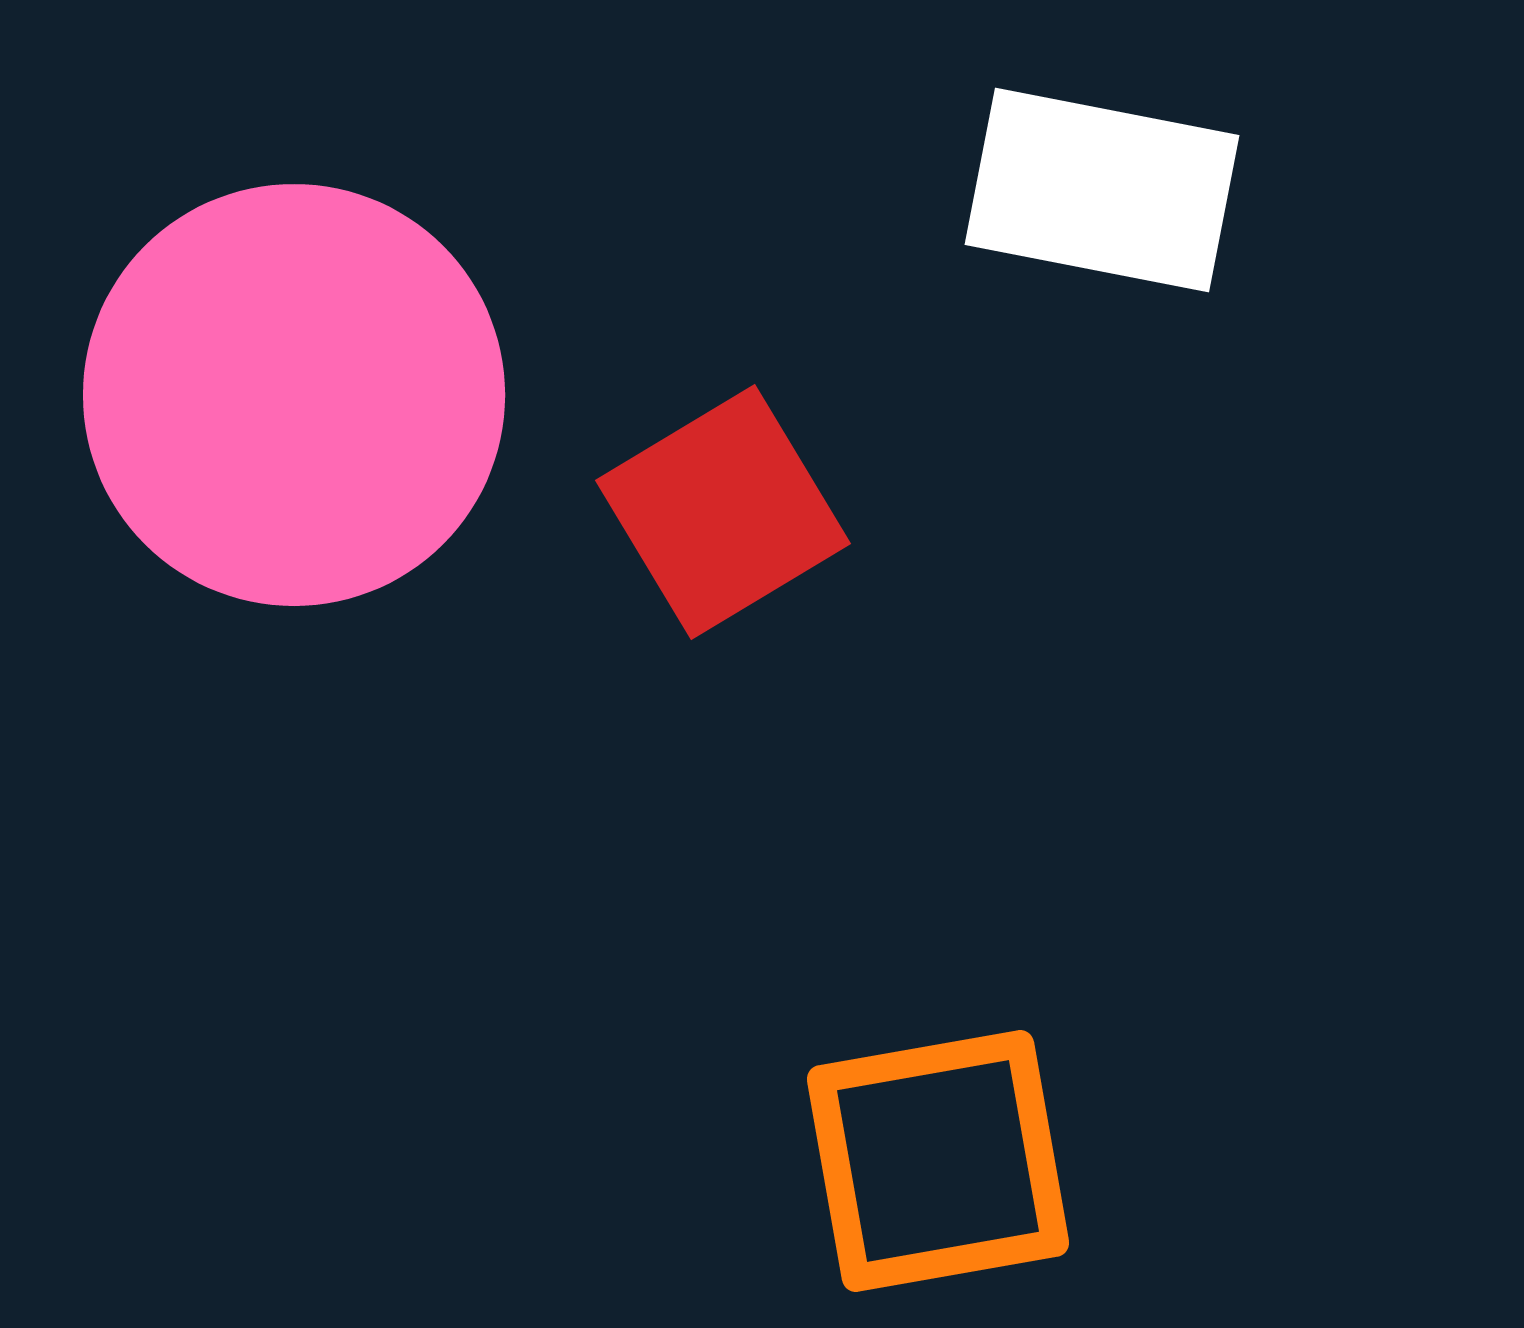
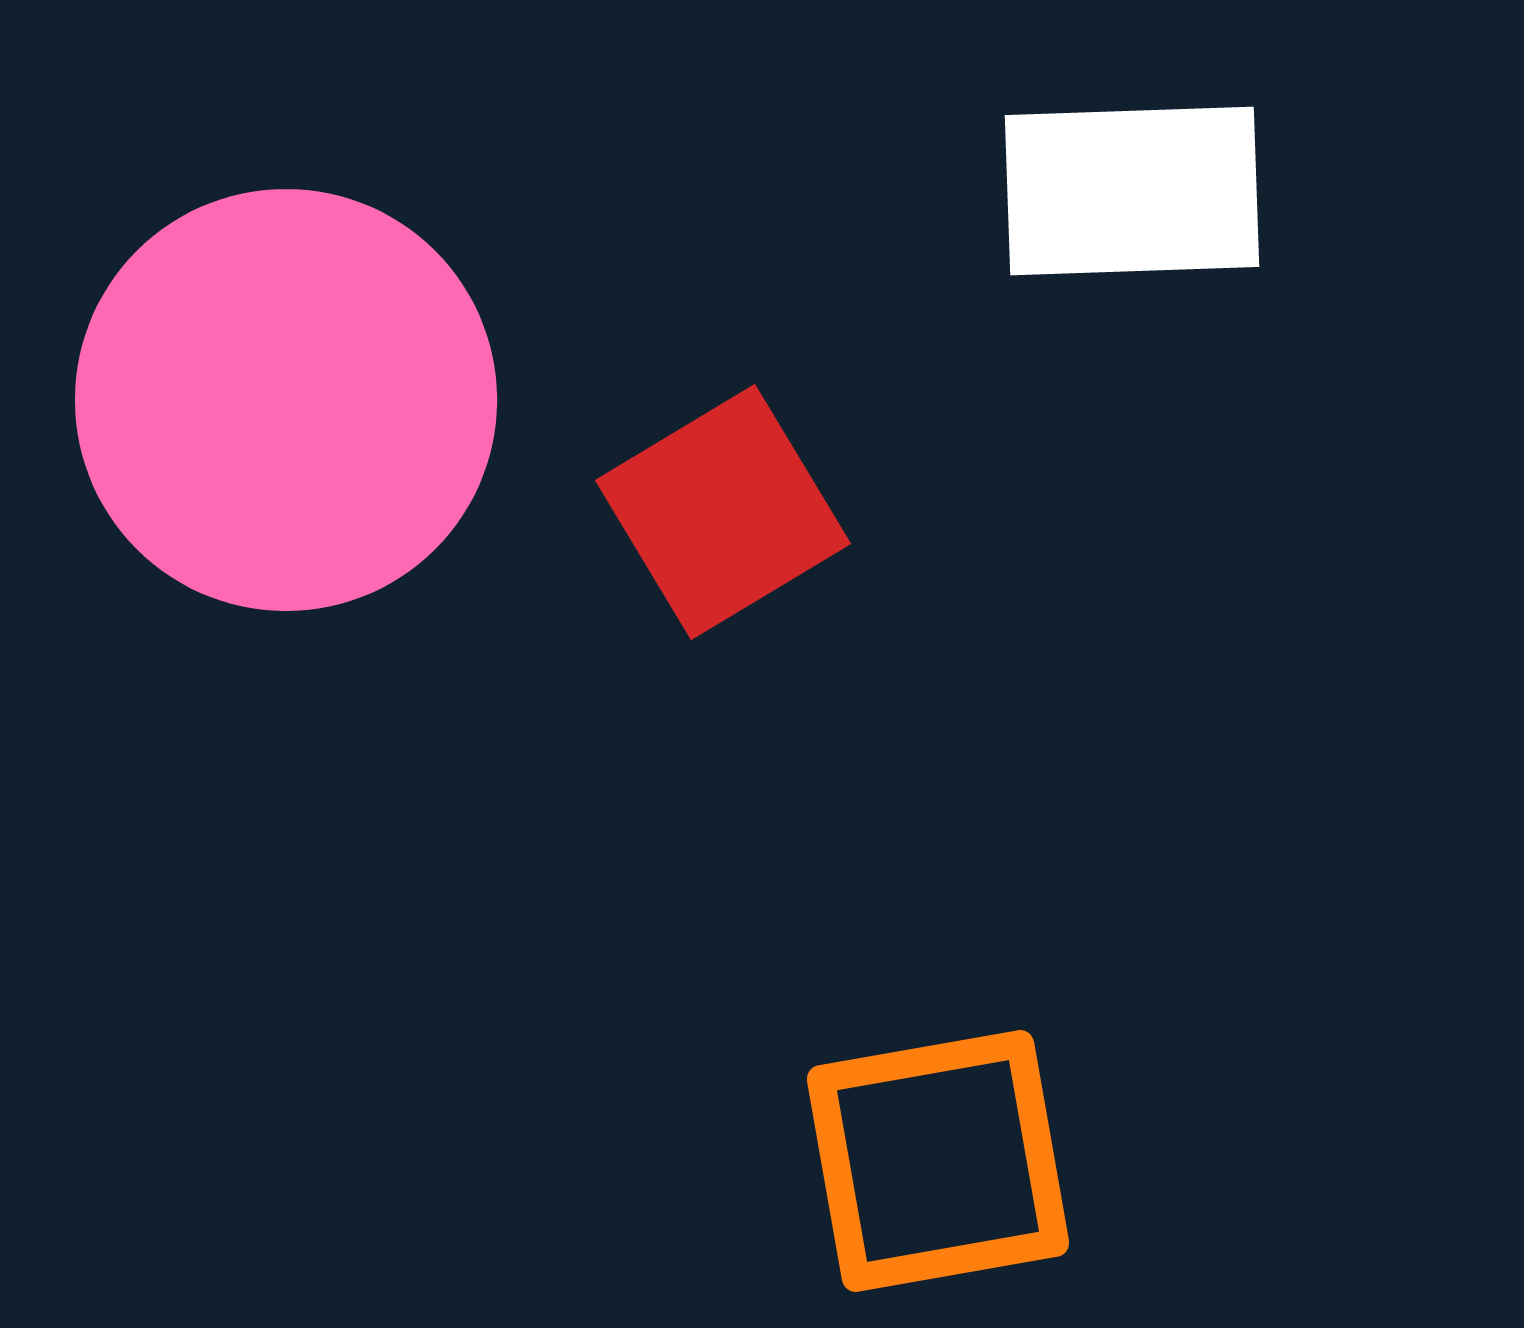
white rectangle: moved 30 px right, 1 px down; rotated 13 degrees counterclockwise
pink circle: moved 8 px left, 5 px down
